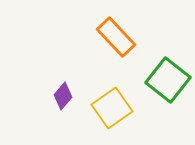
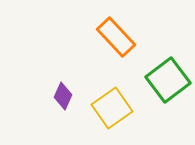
green square: rotated 15 degrees clockwise
purple diamond: rotated 16 degrees counterclockwise
